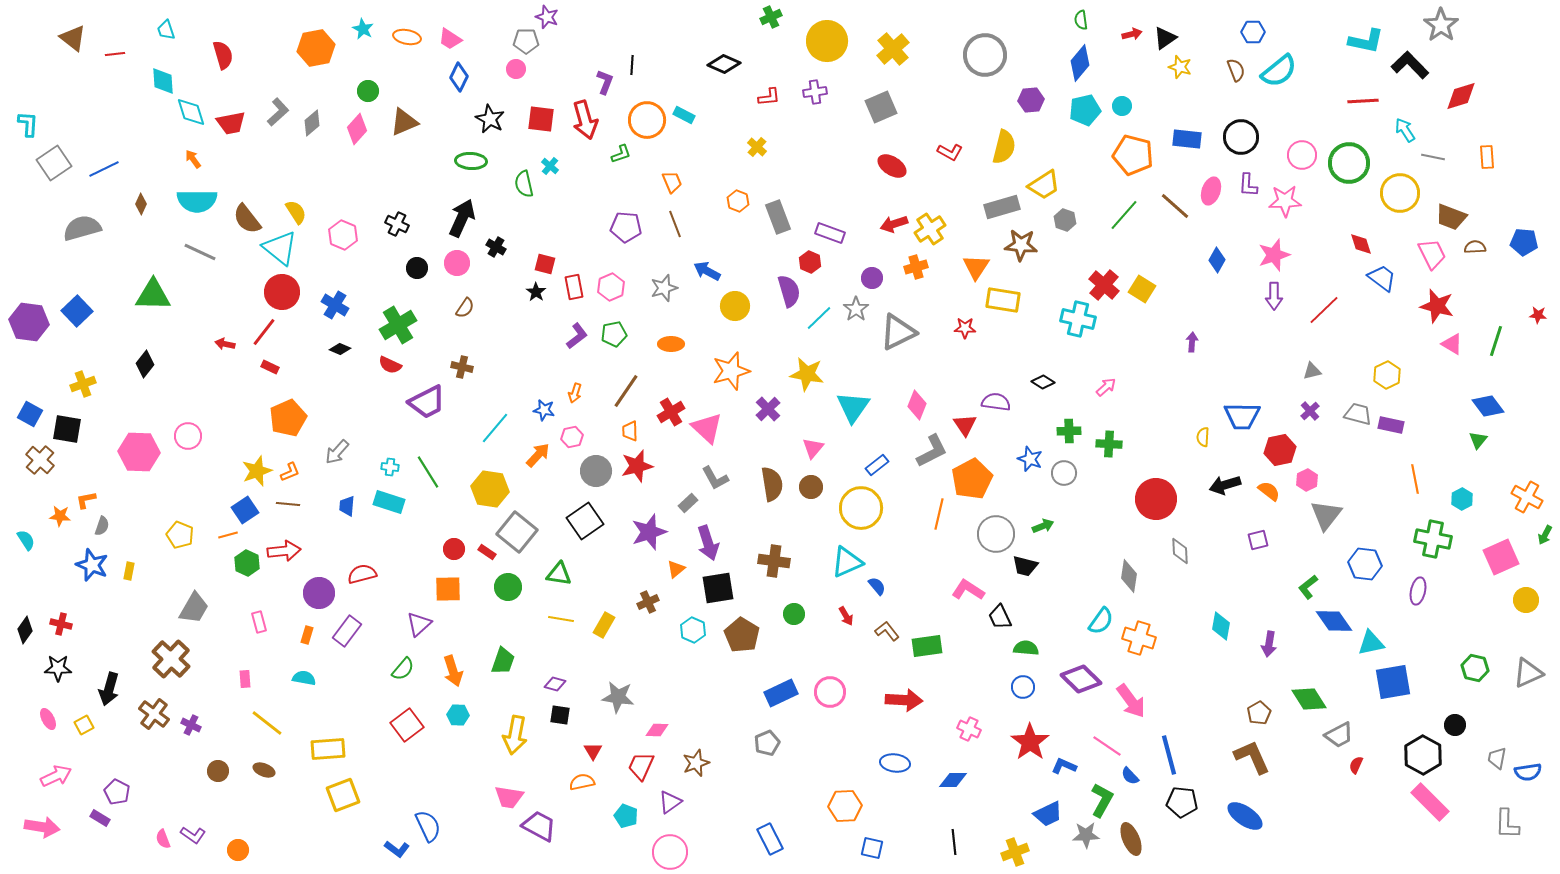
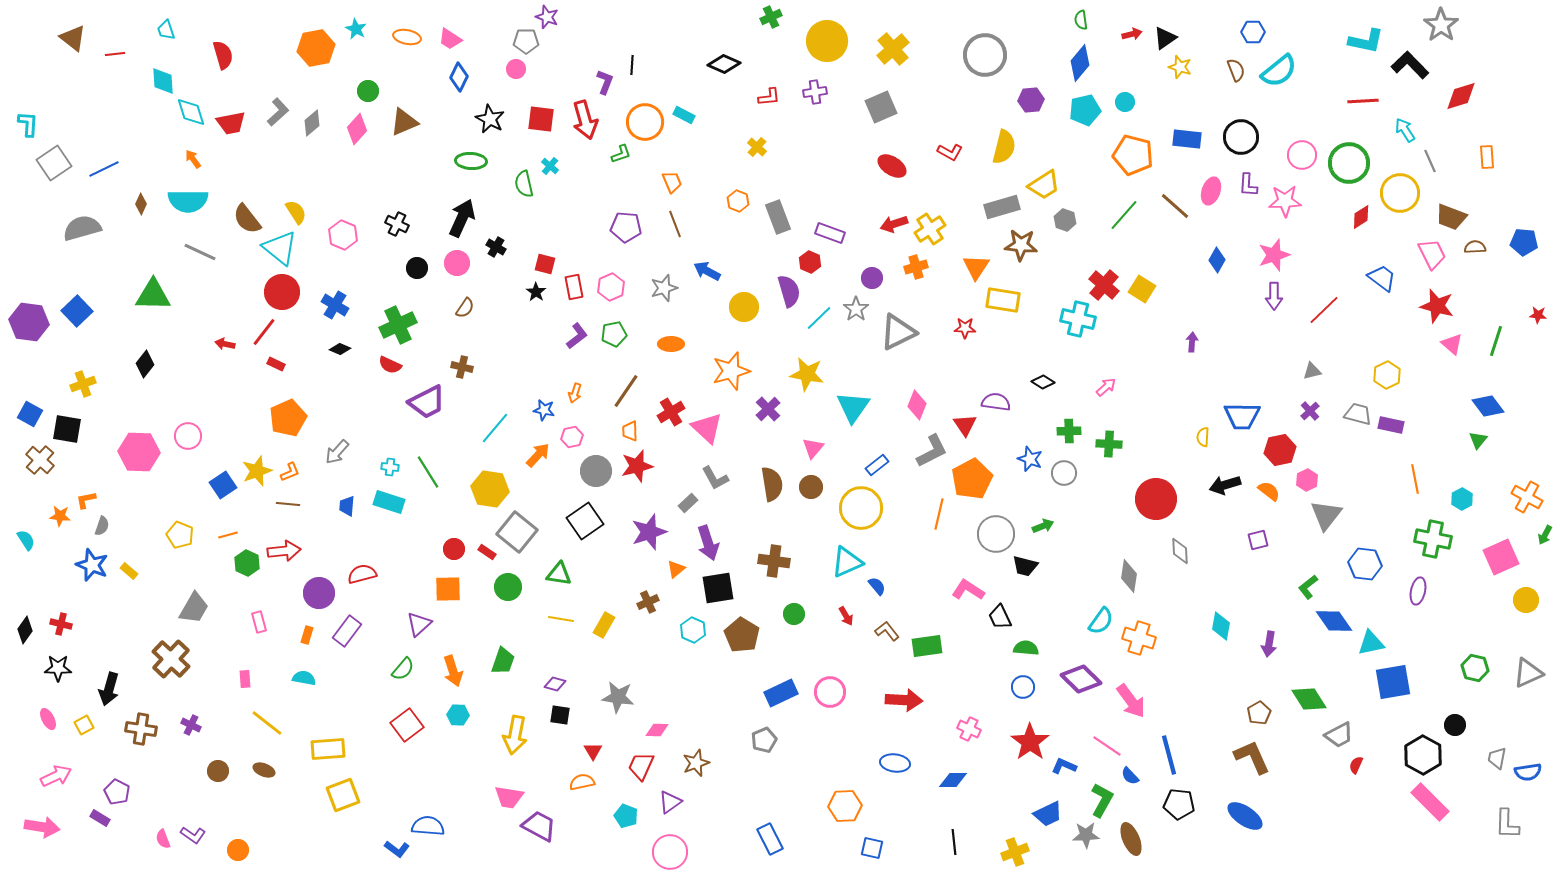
cyan star at (363, 29): moved 7 px left
cyan circle at (1122, 106): moved 3 px right, 4 px up
orange circle at (647, 120): moved 2 px left, 2 px down
gray line at (1433, 157): moved 3 px left, 4 px down; rotated 55 degrees clockwise
cyan semicircle at (197, 201): moved 9 px left
red diamond at (1361, 244): moved 27 px up; rotated 75 degrees clockwise
yellow circle at (735, 306): moved 9 px right, 1 px down
green cross at (398, 325): rotated 6 degrees clockwise
pink triangle at (1452, 344): rotated 10 degrees clockwise
red rectangle at (270, 367): moved 6 px right, 3 px up
blue square at (245, 510): moved 22 px left, 25 px up
yellow rectangle at (129, 571): rotated 60 degrees counterclockwise
brown cross at (154, 714): moved 13 px left, 15 px down; rotated 28 degrees counterclockwise
gray pentagon at (767, 743): moved 3 px left, 3 px up
black pentagon at (1182, 802): moved 3 px left, 2 px down
blue semicircle at (428, 826): rotated 60 degrees counterclockwise
